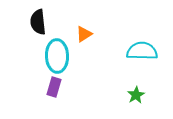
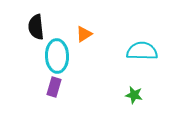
black semicircle: moved 2 px left, 5 px down
green star: moved 2 px left; rotated 30 degrees counterclockwise
